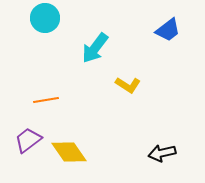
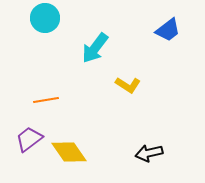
purple trapezoid: moved 1 px right, 1 px up
black arrow: moved 13 px left
